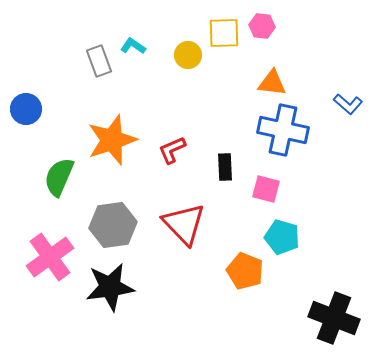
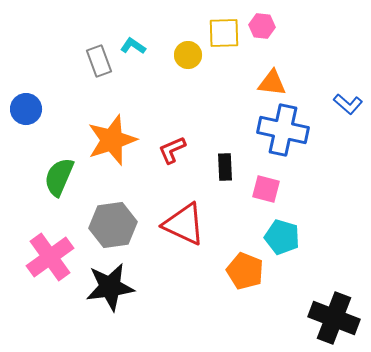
red triangle: rotated 21 degrees counterclockwise
